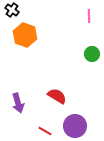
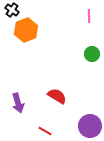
orange hexagon: moved 1 px right, 5 px up; rotated 20 degrees clockwise
purple circle: moved 15 px right
